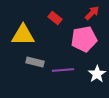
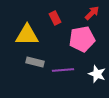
red rectangle: rotated 24 degrees clockwise
yellow triangle: moved 4 px right
pink pentagon: moved 2 px left
white star: rotated 18 degrees counterclockwise
